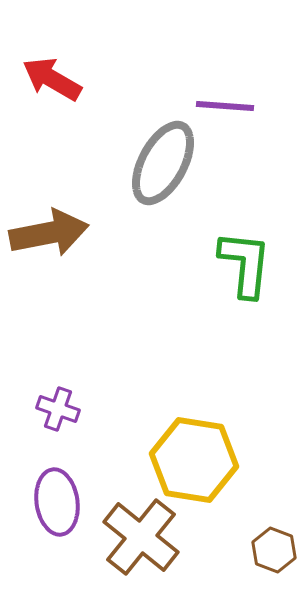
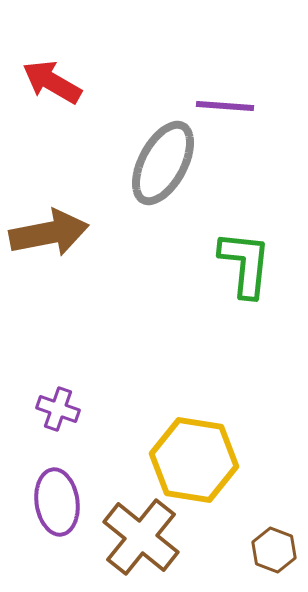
red arrow: moved 3 px down
